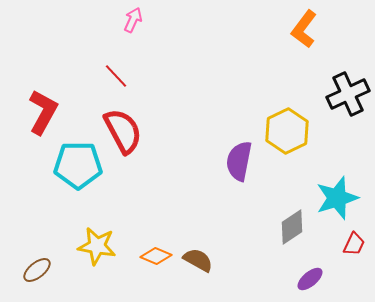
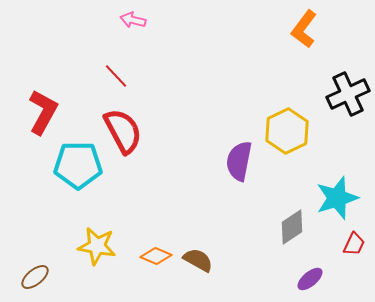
pink arrow: rotated 100 degrees counterclockwise
brown ellipse: moved 2 px left, 7 px down
